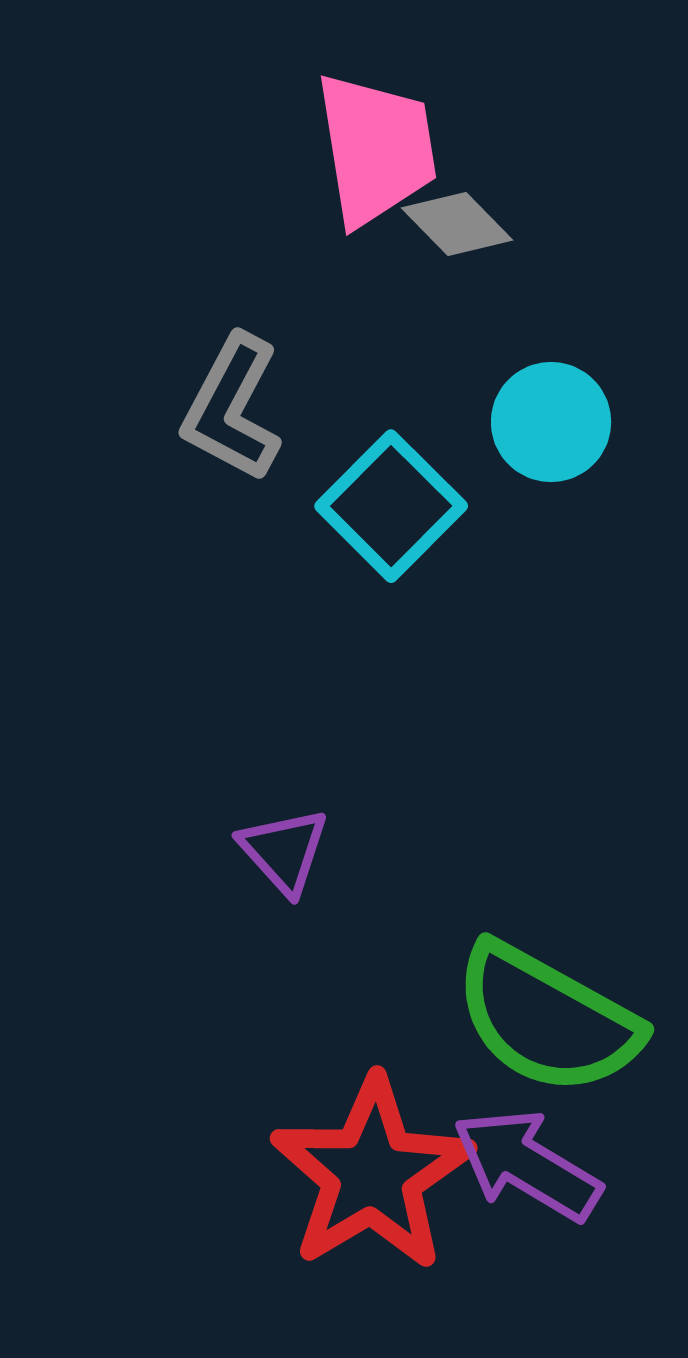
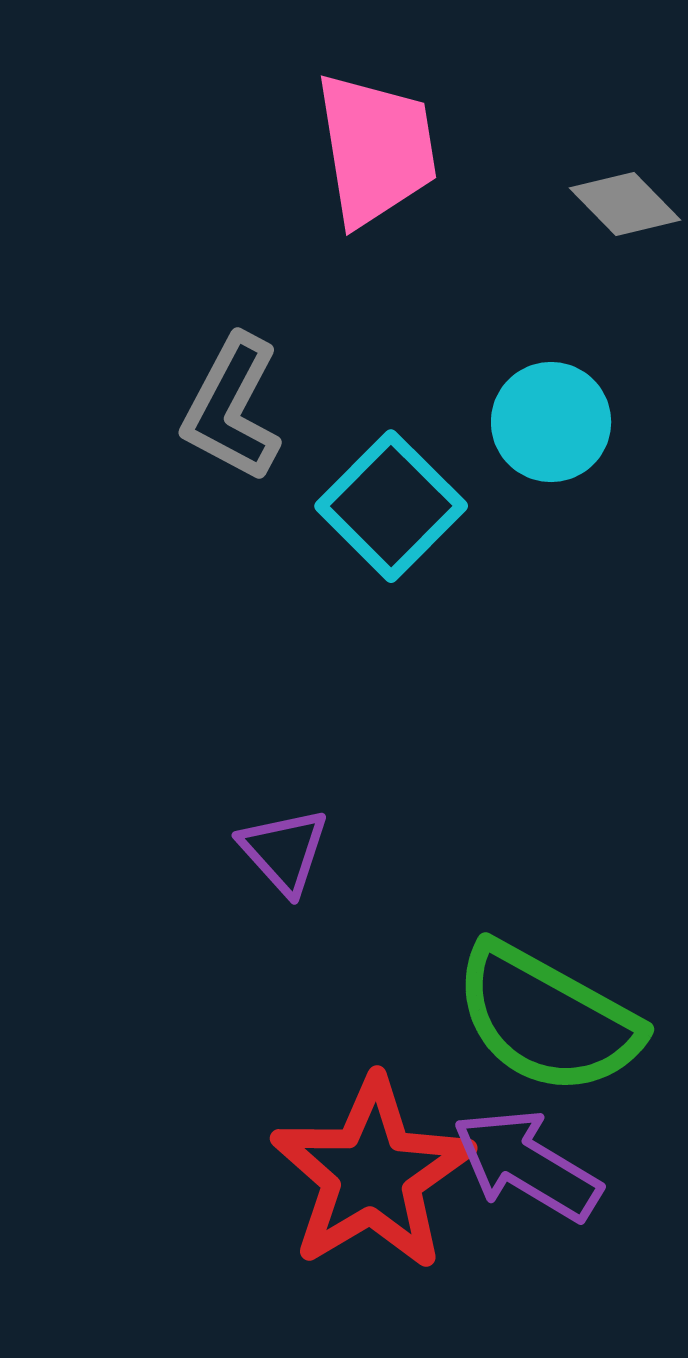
gray diamond: moved 168 px right, 20 px up
